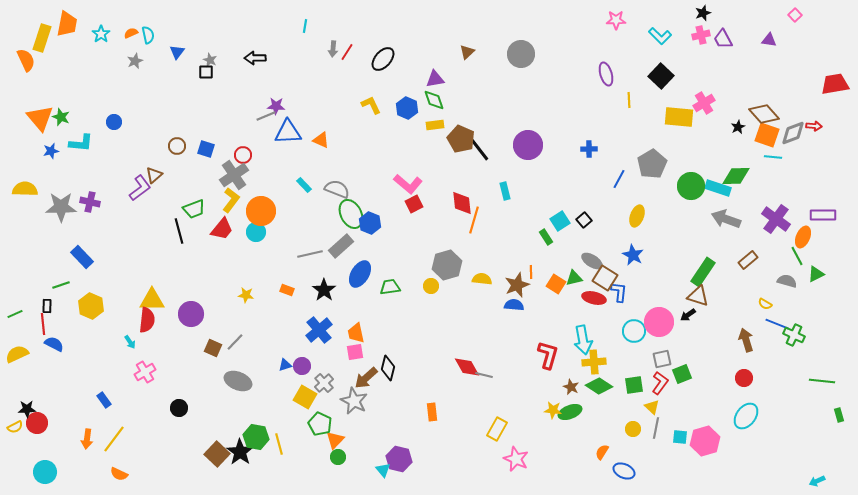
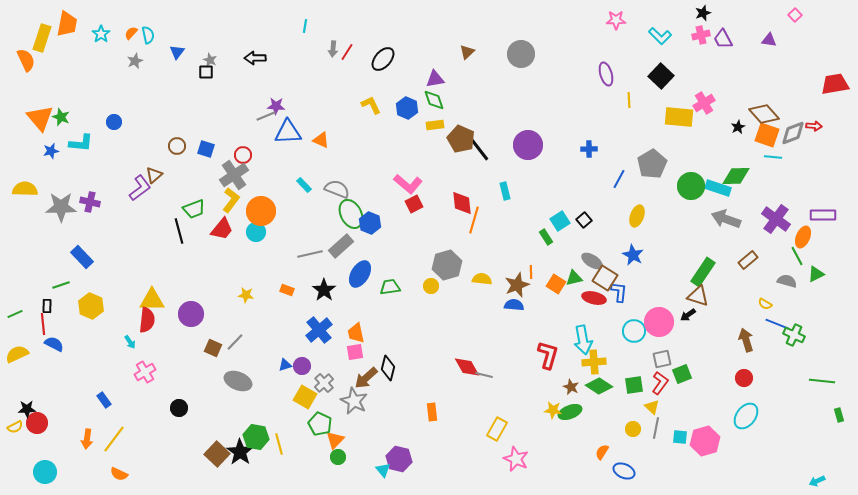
orange semicircle at (131, 33): rotated 24 degrees counterclockwise
